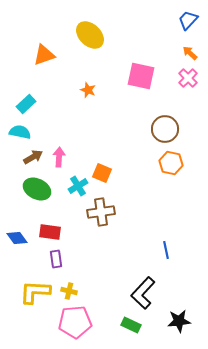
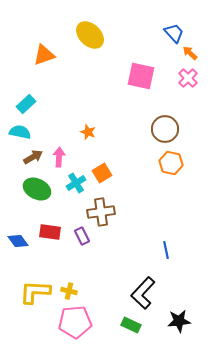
blue trapezoid: moved 14 px left, 13 px down; rotated 95 degrees clockwise
orange star: moved 42 px down
orange square: rotated 36 degrees clockwise
cyan cross: moved 2 px left, 3 px up
blue diamond: moved 1 px right, 3 px down
purple rectangle: moved 26 px right, 23 px up; rotated 18 degrees counterclockwise
